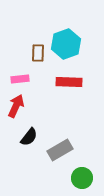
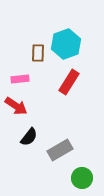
red rectangle: rotated 60 degrees counterclockwise
red arrow: rotated 100 degrees clockwise
